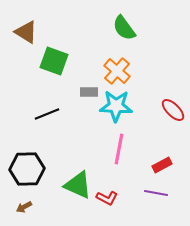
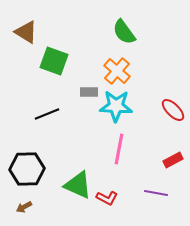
green semicircle: moved 4 px down
red rectangle: moved 11 px right, 5 px up
